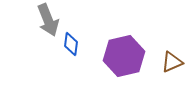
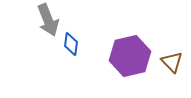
purple hexagon: moved 6 px right
brown triangle: rotated 50 degrees counterclockwise
